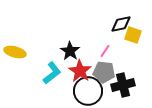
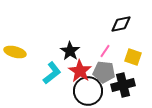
yellow square: moved 22 px down
